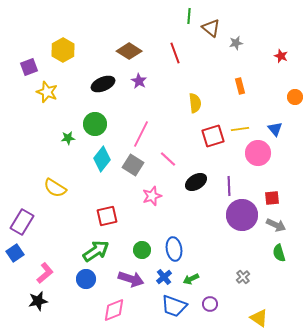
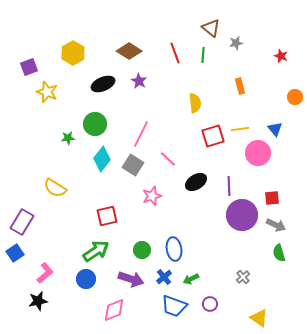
green line at (189, 16): moved 14 px right, 39 px down
yellow hexagon at (63, 50): moved 10 px right, 3 px down
